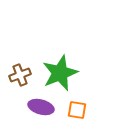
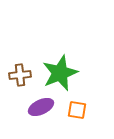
brown cross: rotated 15 degrees clockwise
purple ellipse: rotated 40 degrees counterclockwise
